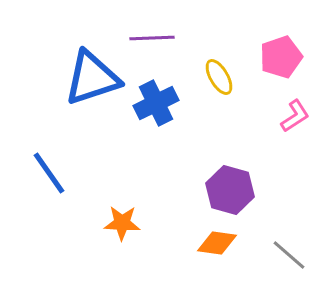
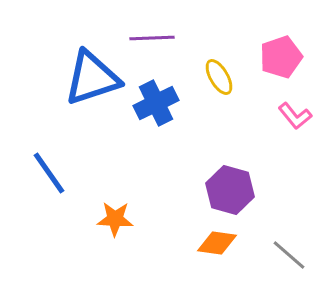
pink L-shape: rotated 84 degrees clockwise
orange star: moved 7 px left, 4 px up
